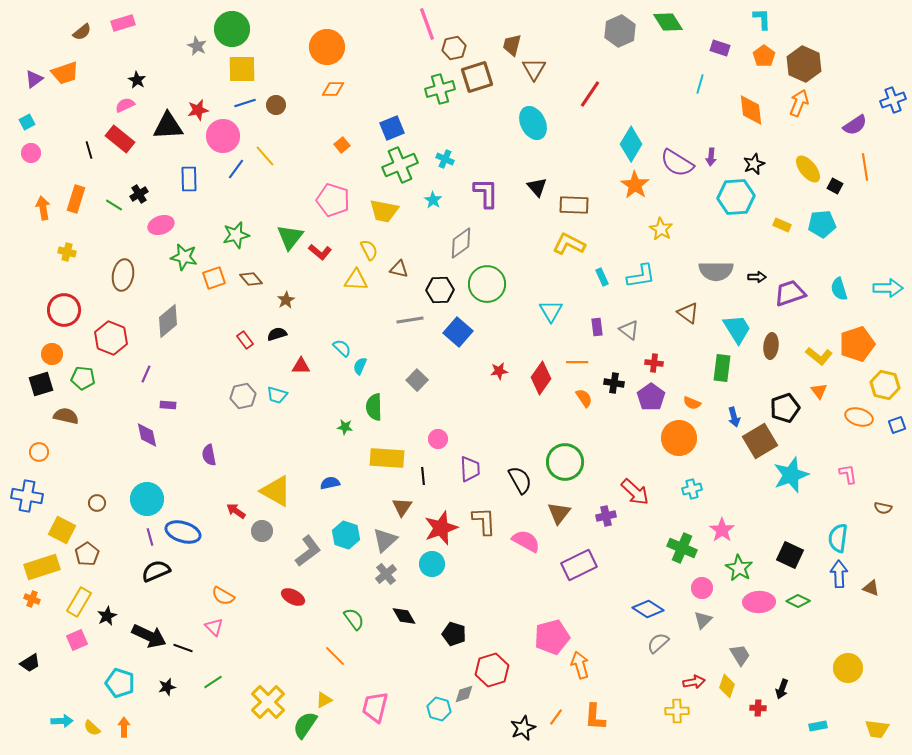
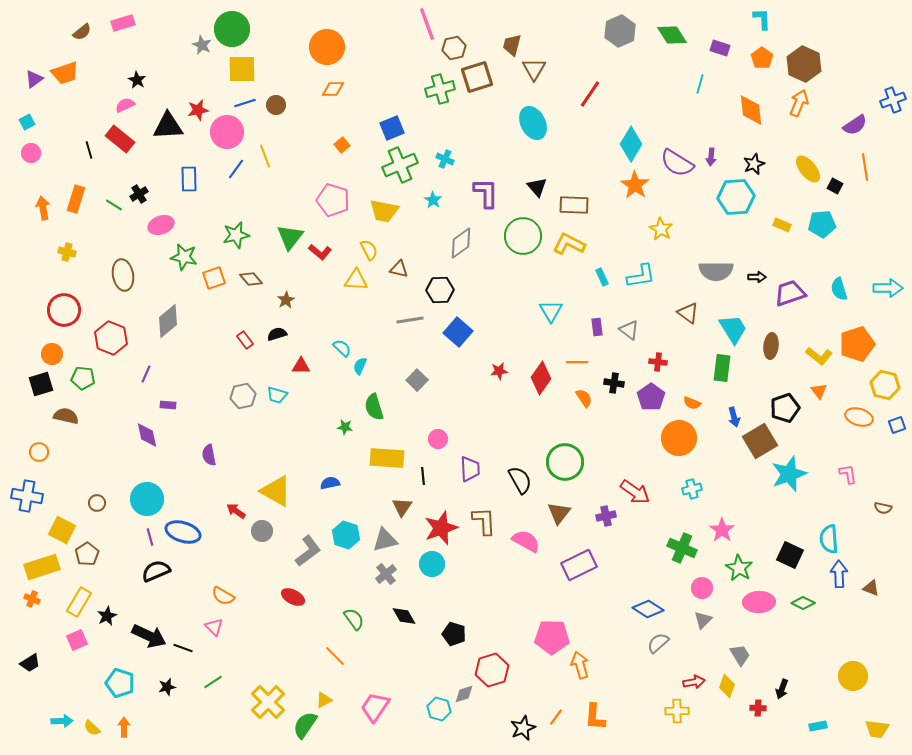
green diamond at (668, 22): moved 4 px right, 13 px down
gray star at (197, 46): moved 5 px right, 1 px up
orange pentagon at (764, 56): moved 2 px left, 2 px down
pink circle at (223, 136): moved 4 px right, 4 px up
yellow line at (265, 156): rotated 20 degrees clockwise
brown ellipse at (123, 275): rotated 20 degrees counterclockwise
green circle at (487, 284): moved 36 px right, 48 px up
cyan trapezoid at (737, 329): moved 4 px left
red cross at (654, 363): moved 4 px right, 1 px up
green semicircle at (374, 407): rotated 16 degrees counterclockwise
cyan star at (791, 475): moved 2 px left, 1 px up
red arrow at (635, 492): rotated 8 degrees counterclockwise
cyan semicircle at (838, 538): moved 9 px left, 1 px down; rotated 12 degrees counterclockwise
gray triangle at (385, 540): rotated 28 degrees clockwise
green diamond at (798, 601): moved 5 px right, 2 px down
pink pentagon at (552, 637): rotated 16 degrees clockwise
yellow circle at (848, 668): moved 5 px right, 8 px down
pink trapezoid at (375, 707): rotated 20 degrees clockwise
